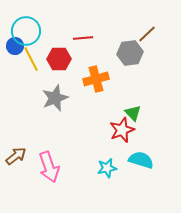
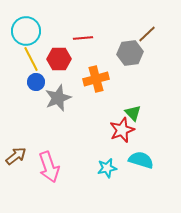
blue circle: moved 21 px right, 36 px down
gray star: moved 3 px right
